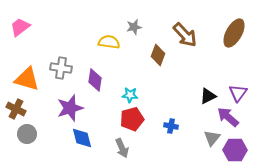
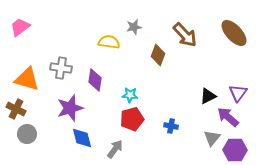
brown ellipse: rotated 72 degrees counterclockwise
gray arrow: moved 7 px left, 1 px down; rotated 120 degrees counterclockwise
